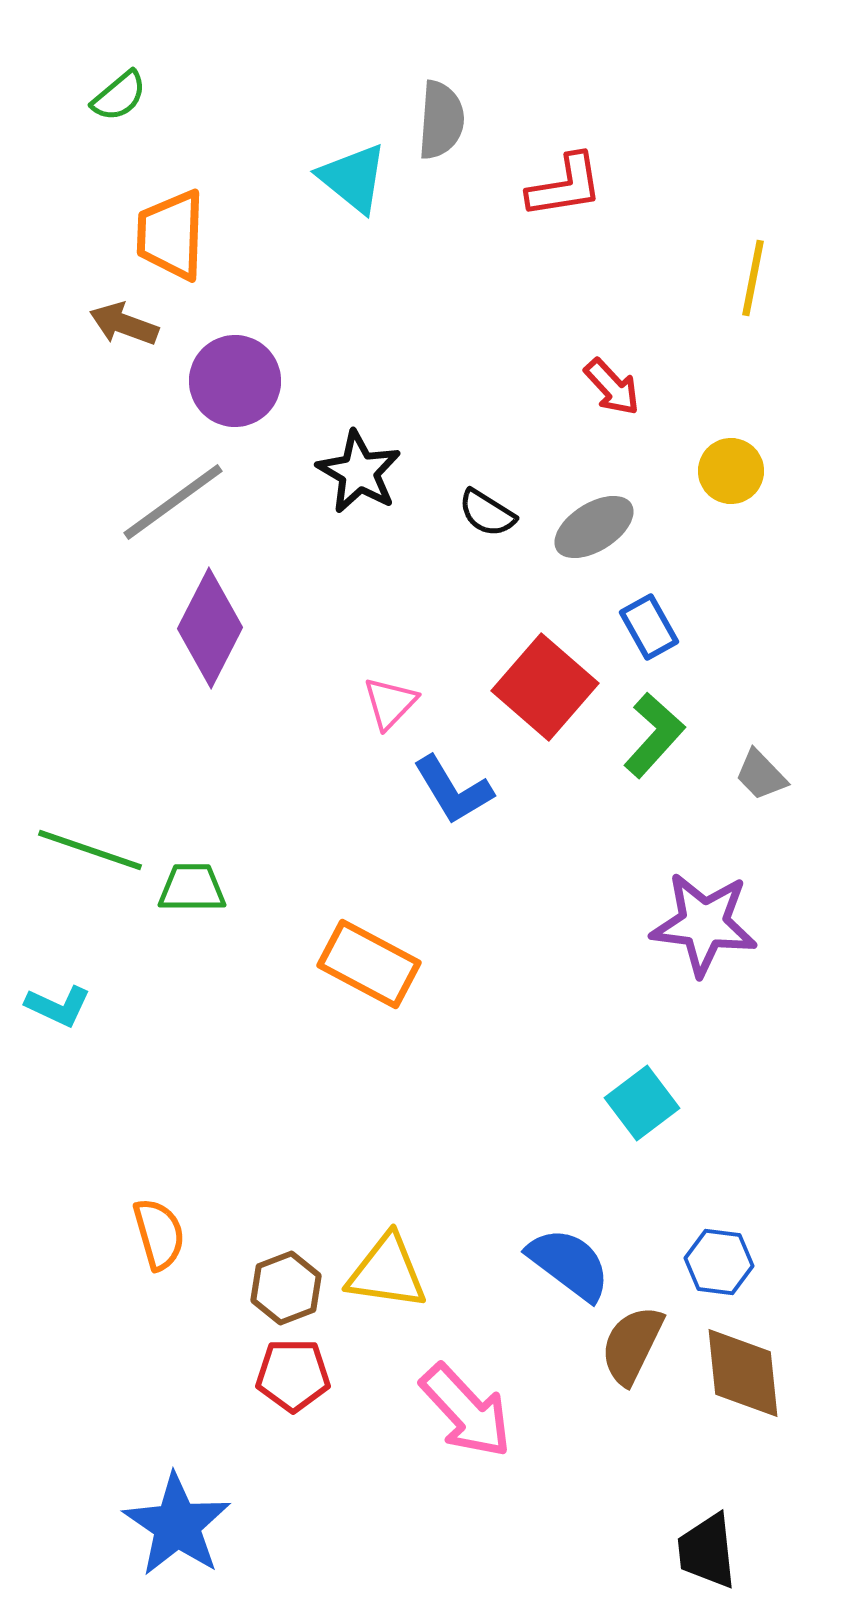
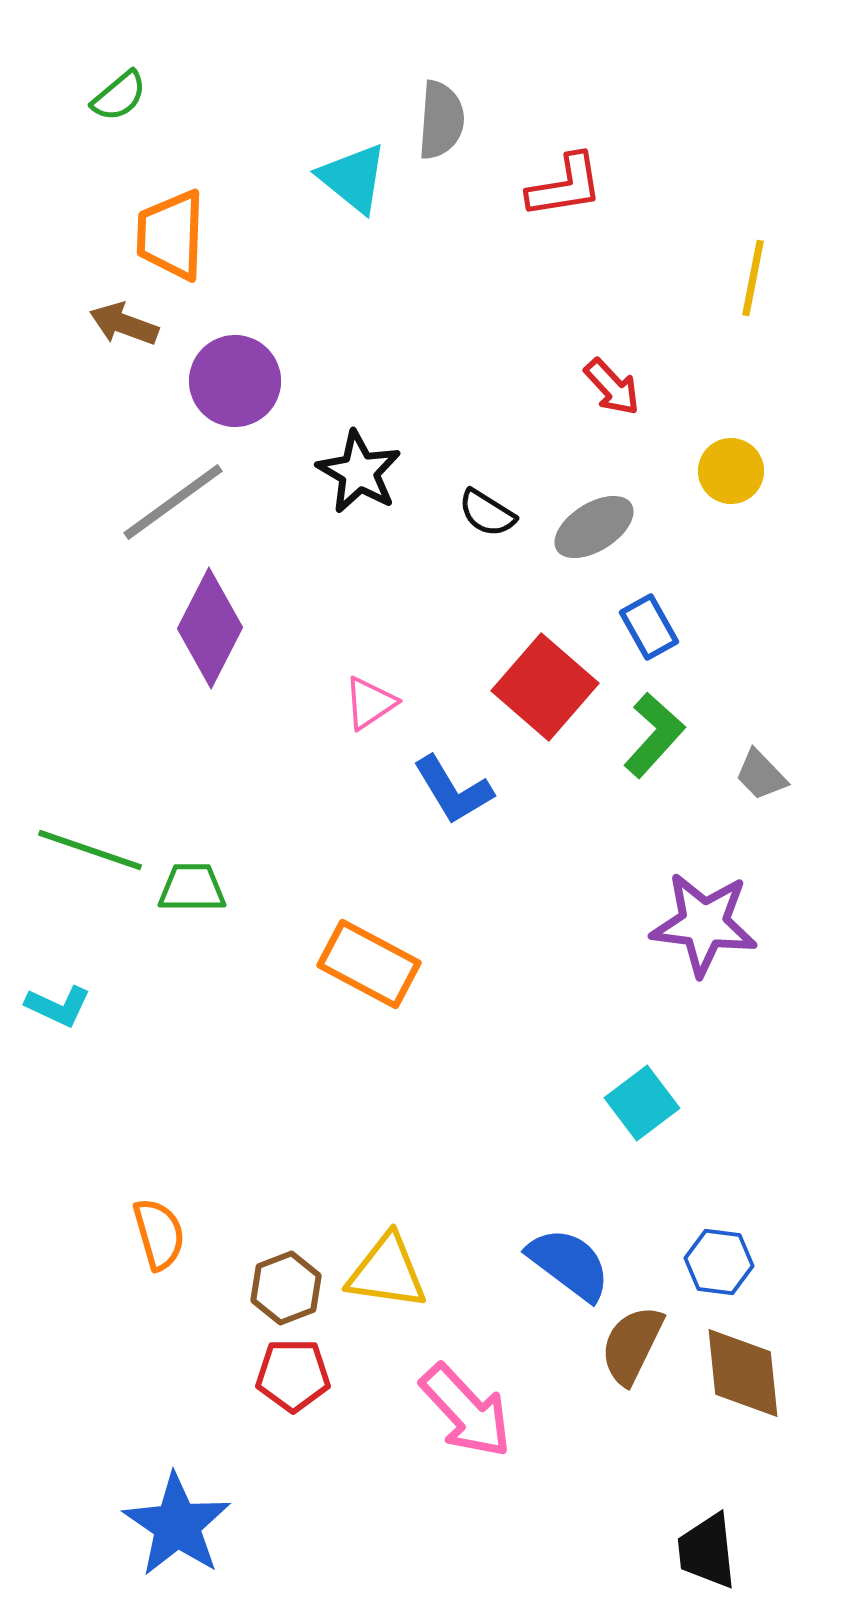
pink triangle: moved 20 px left; rotated 12 degrees clockwise
